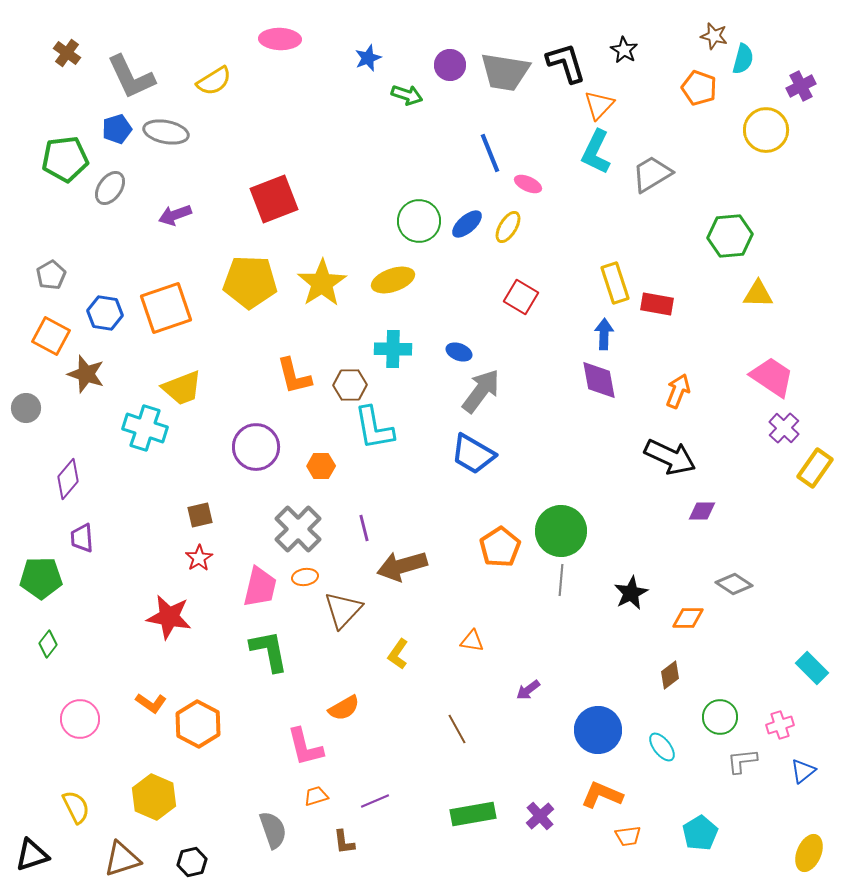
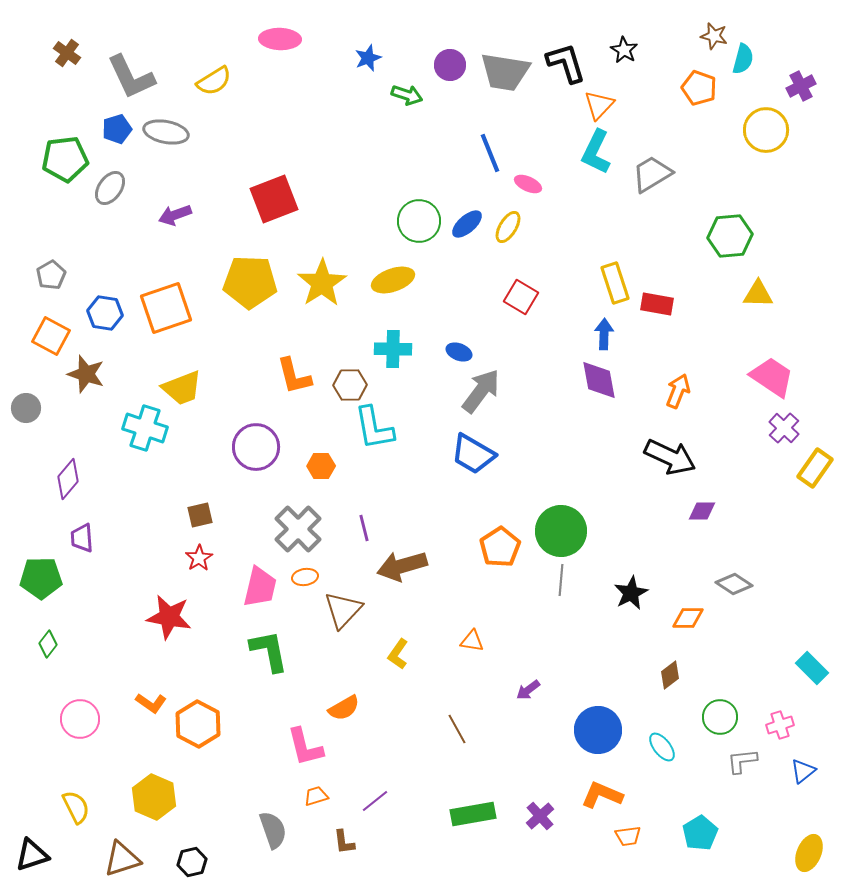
purple line at (375, 801): rotated 16 degrees counterclockwise
